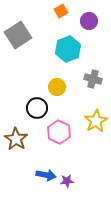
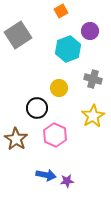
purple circle: moved 1 px right, 10 px down
yellow circle: moved 2 px right, 1 px down
yellow star: moved 3 px left, 5 px up
pink hexagon: moved 4 px left, 3 px down
